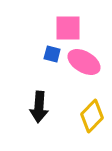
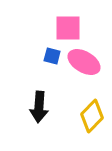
blue square: moved 2 px down
